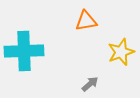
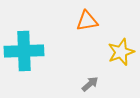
orange triangle: moved 1 px right
